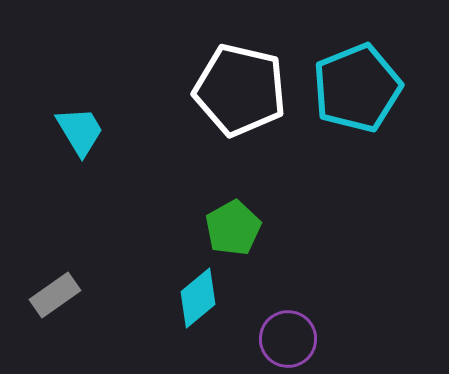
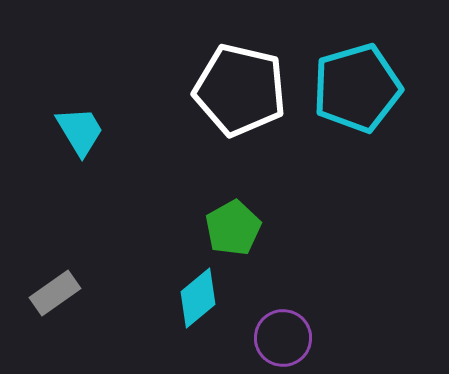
cyan pentagon: rotated 6 degrees clockwise
gray rectangle: moved 2 px up
purple circle: moved 5 px left, 1 px up
